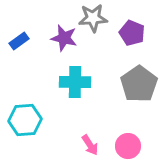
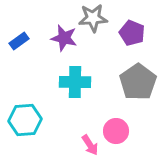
gray pentagon: moved 1 px left, 2 px up
pink circle: moved 12 px left, 15 px up
